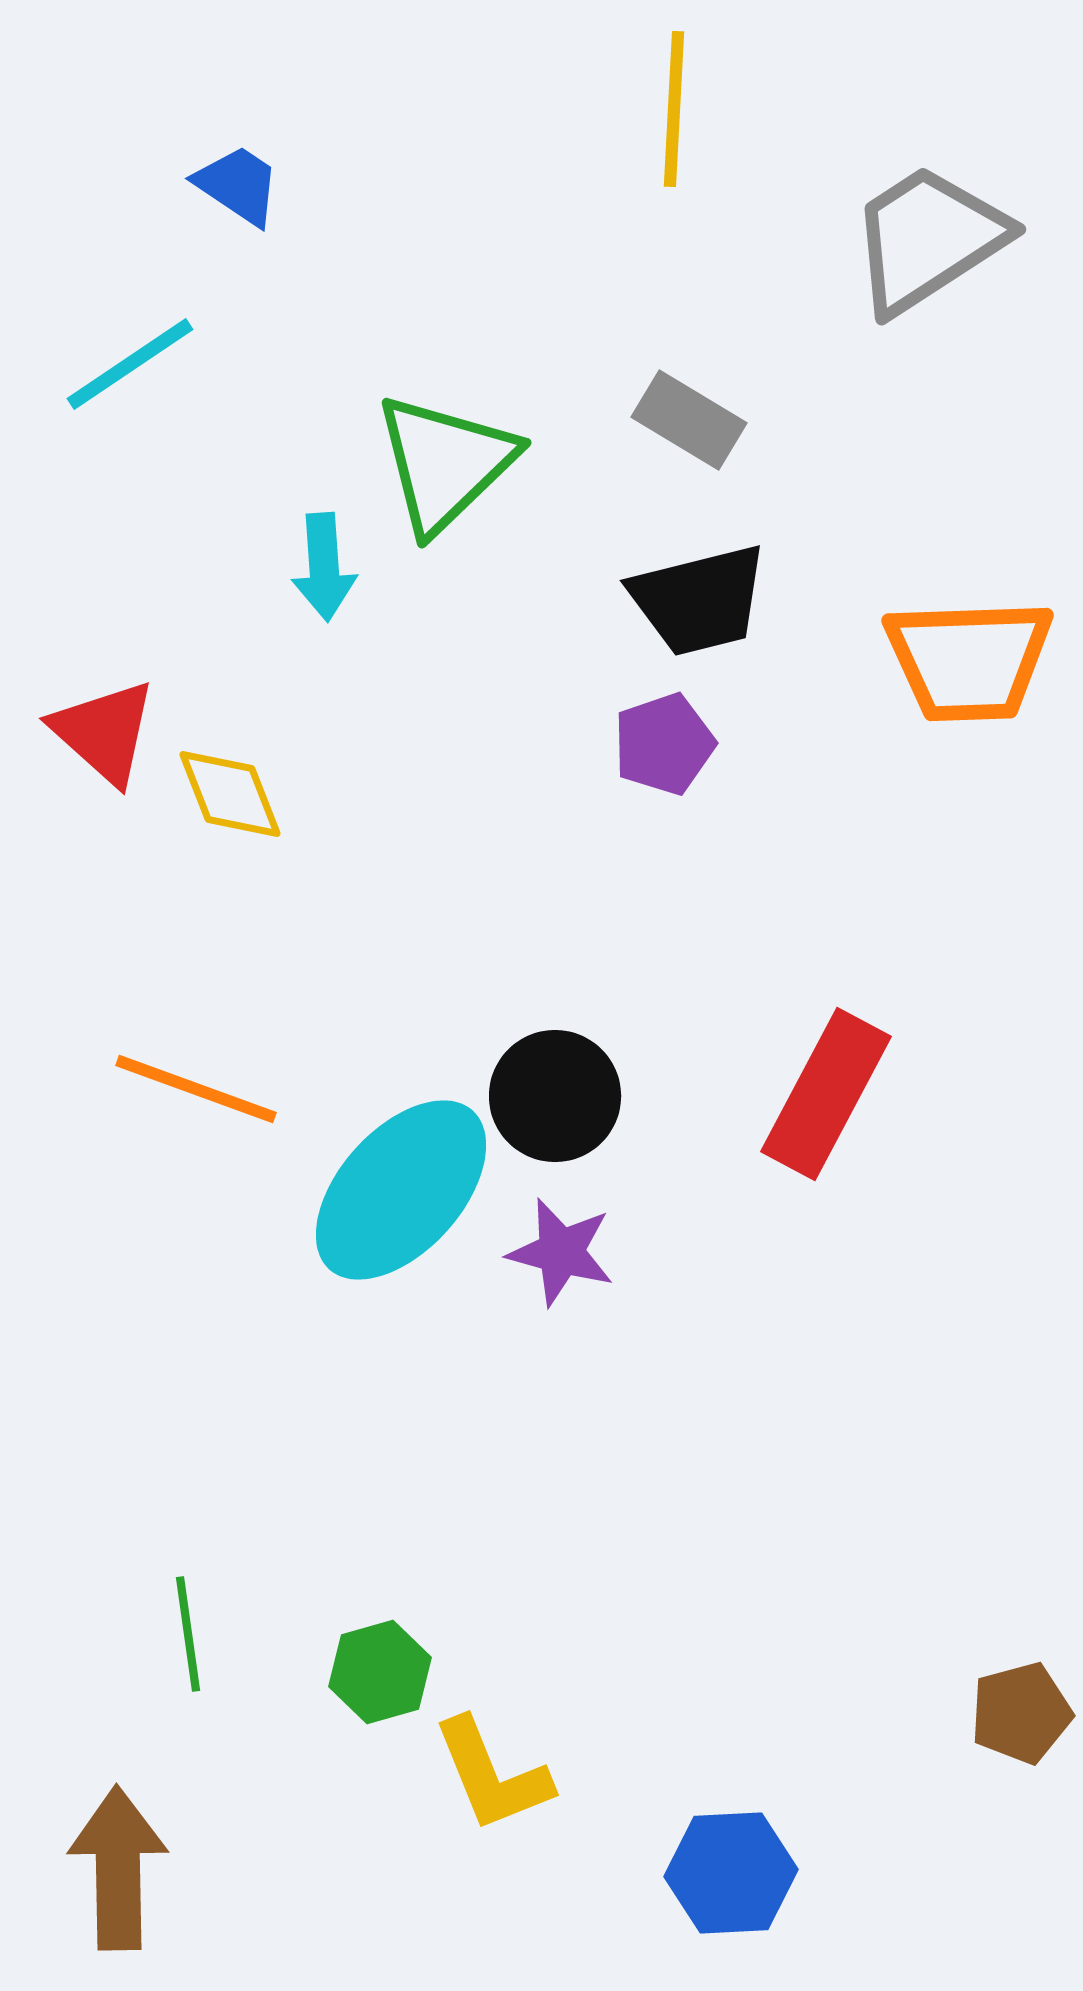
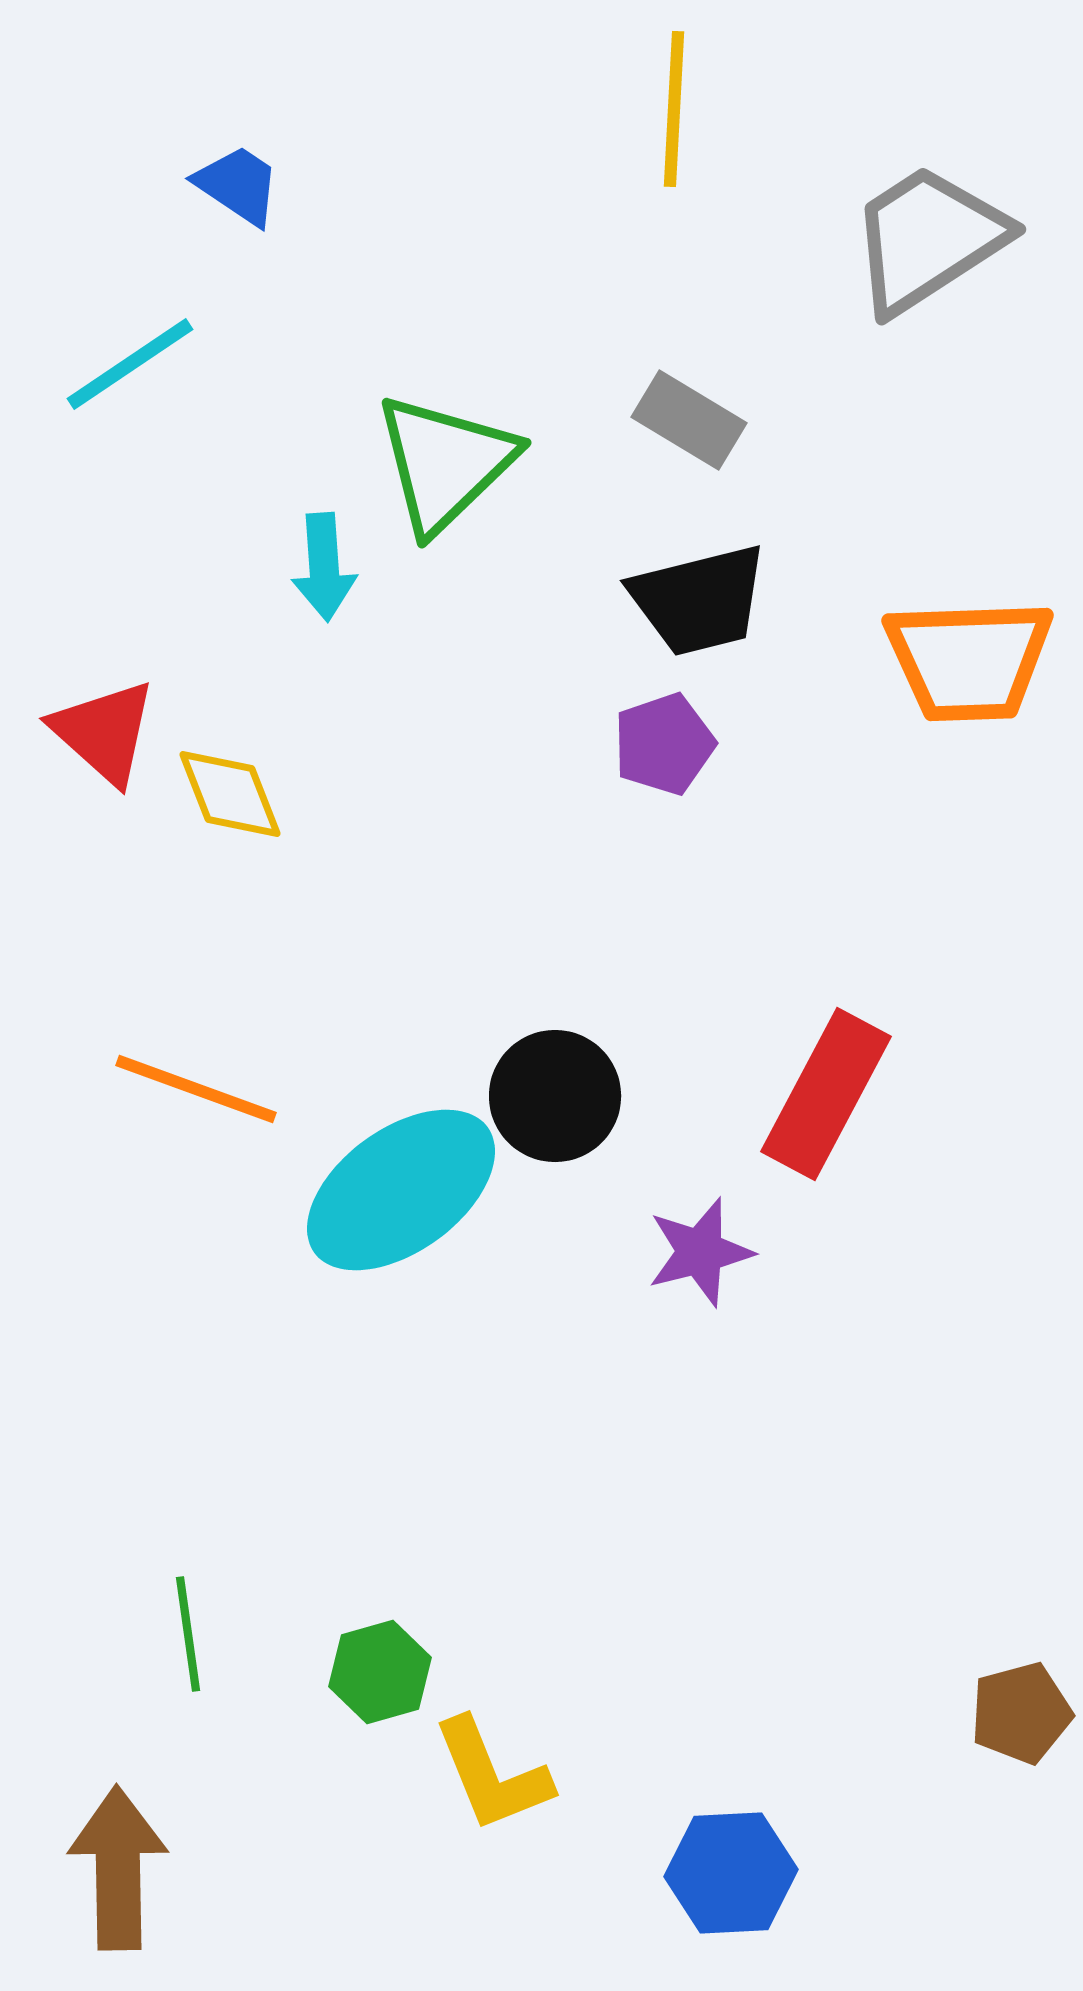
cyan ellipse: rotated 12 degrees clockwise
purple star: moved 139 px right; rotated 29 degrees counterclockwise
